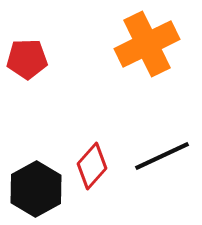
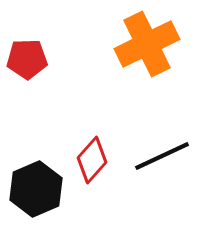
red diamond: moved 6 px up
black hexagon: rotated 6 degrees clockwise
